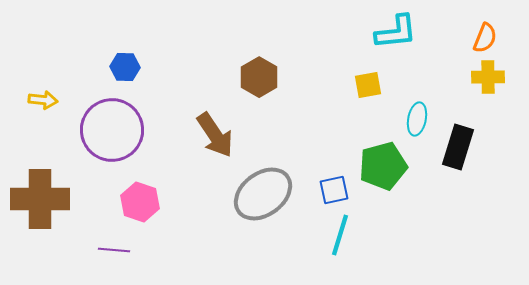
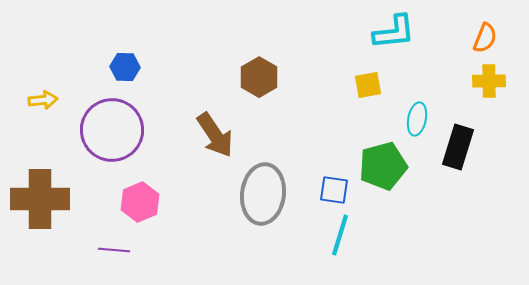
cyan L-shape: moved 2 px left
yellow cross: moved 1 px right, 4 px down
yellow arrow: rotated 12 degrees counterclockwise
blue square: rotated 20 degrees clockwise
gray ellipse: rotated 46 degrees counterclockwise
pink hexagon: rotated 18 degrees clockwise
